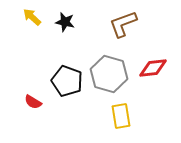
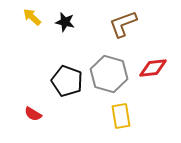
red semicircle: moved 12 px down
